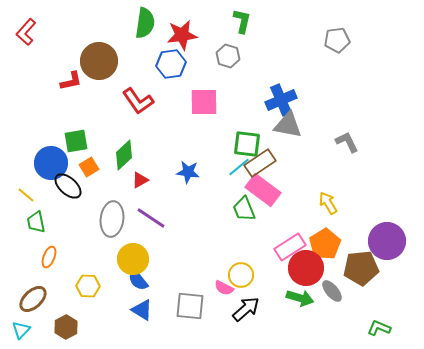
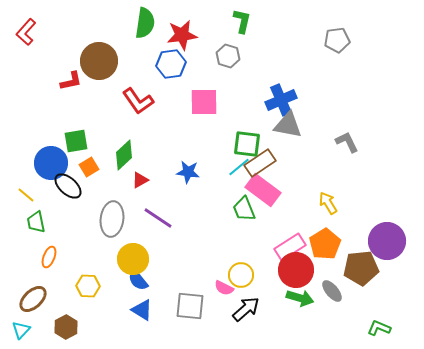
purple line at (151, 218): moved 7 px right
red circle at (306, 268): moved 10 px left, 2 px down
